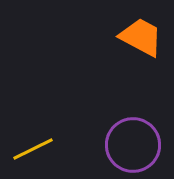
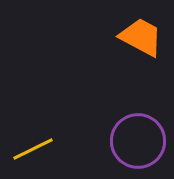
purple circle: moved 5 px right, 4 px up
